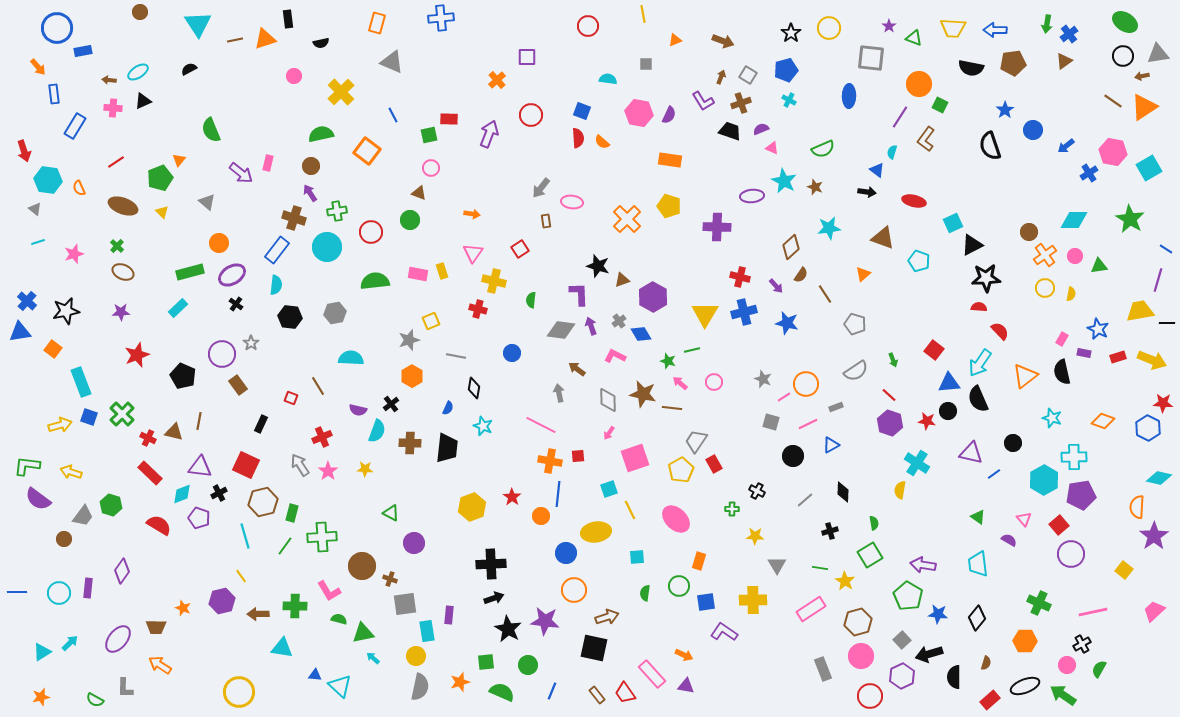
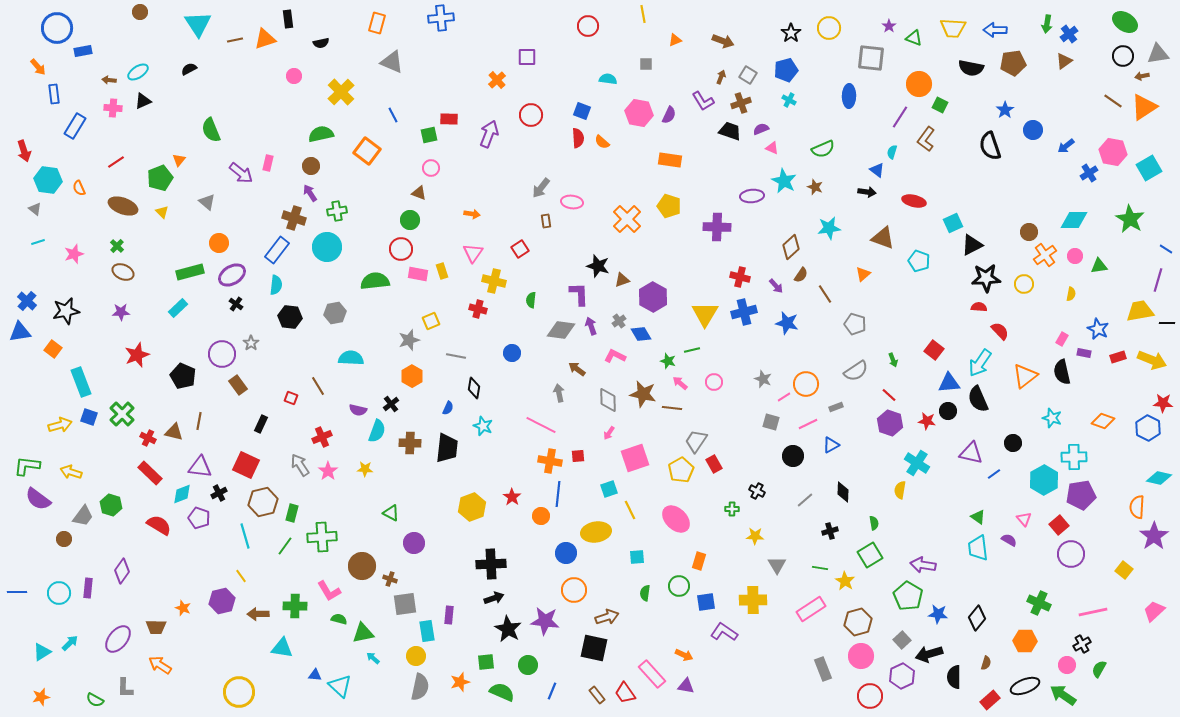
red circle at (371, 232): moved 30 px right, 17 px down
yellow circle at (1045, 288): moved 21 px left, 4 px up
cyan trapezoid at (978, 564): moved 16 px up
